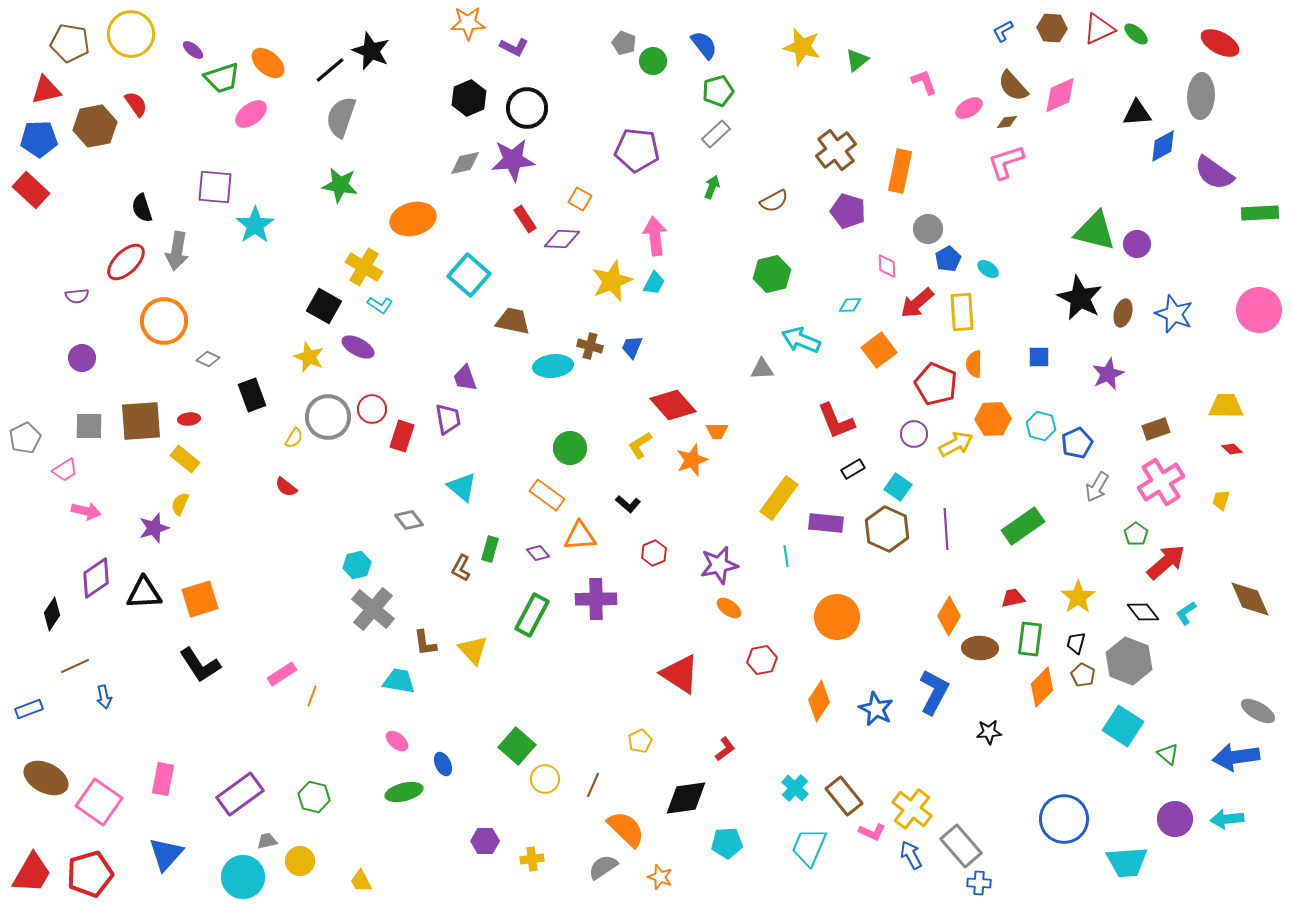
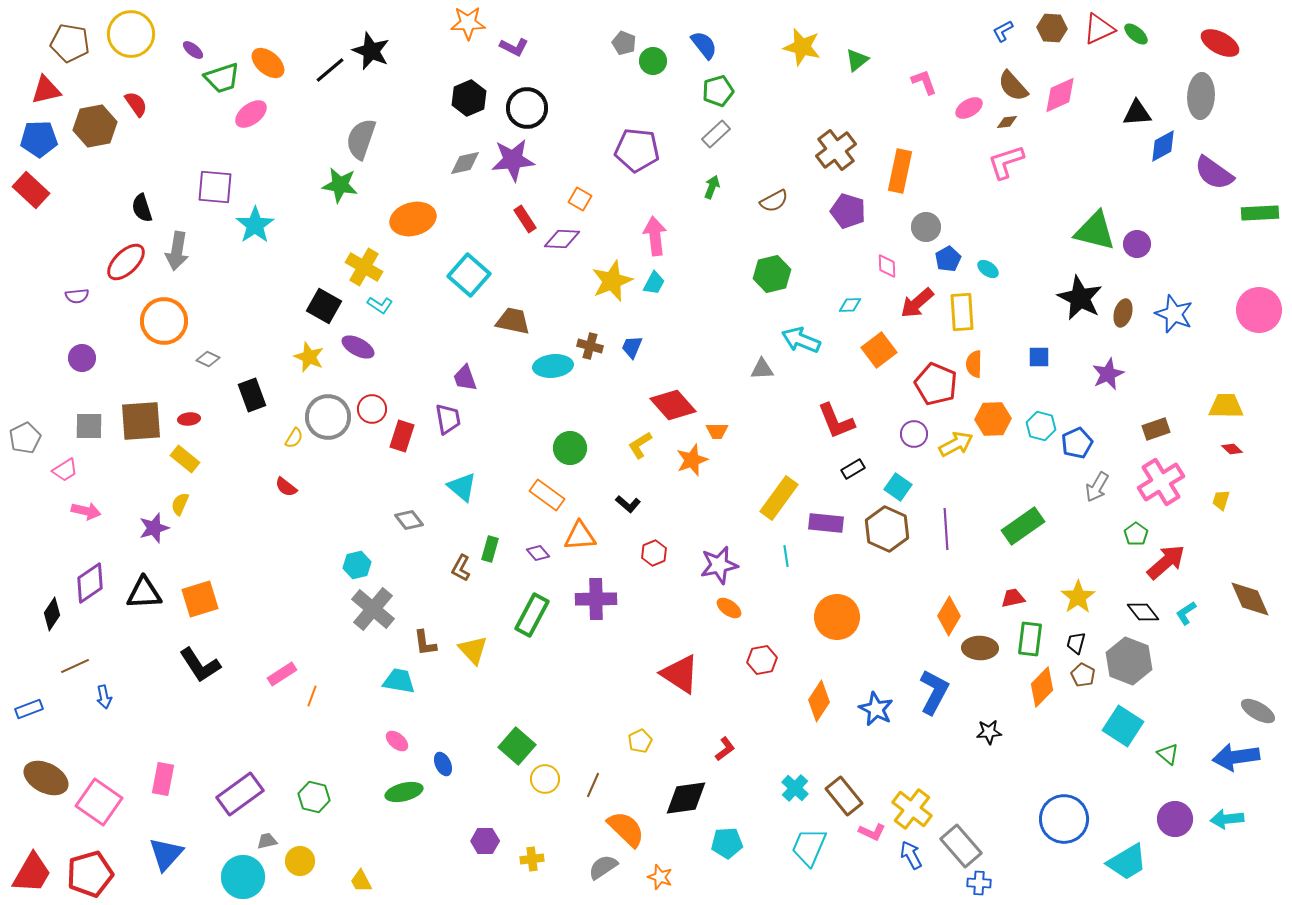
gray semicircle at (341, 117): moved 20 px right, 22 px down
gray circle at (928, 229): moved 2 px left, 2 px up
purple diamond at (96, 578): moved 6 px left, 5 px down
cyan trapezoid at (1127, 862): rotated 27 degrees counterclockwise
